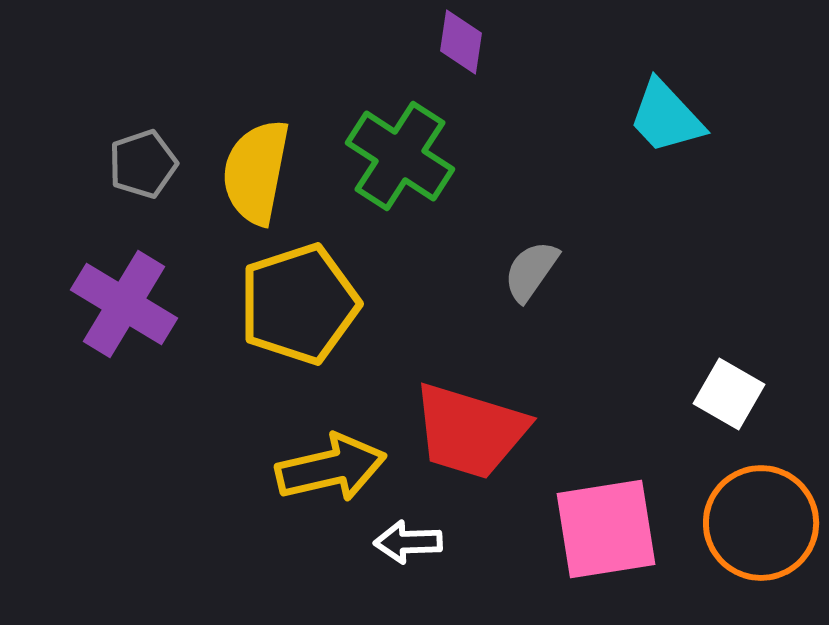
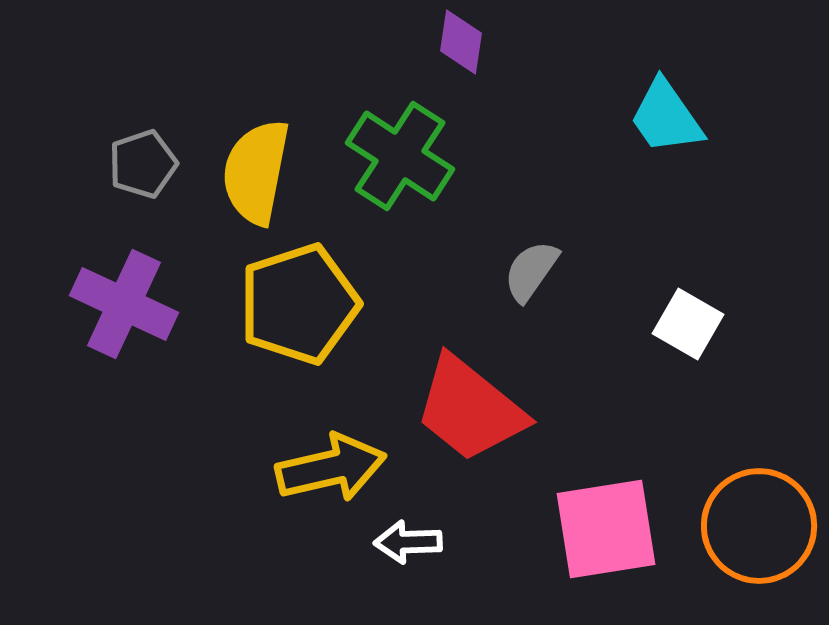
cyan trapezoid: rotated 8 degrees clockwise
purple cross: rotated 6 degrees counterclockwise
white square: moved 41 px left, 70 px up
red trapezoid: moved 22 px up; rotated 22 degrees clockwise
orange circle: moved 2 px left, 3 px down
